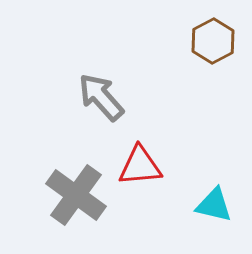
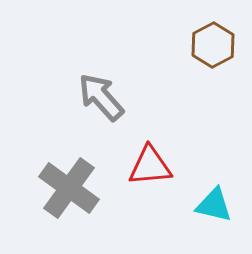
brown hexagon: moved 4 px down
red triangle: moved 10 px right
gray cross: moved 7 px left, 7 px up
